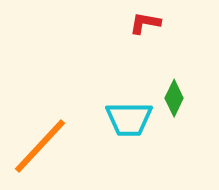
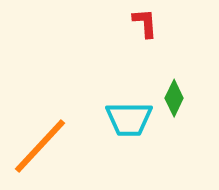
red L-shape: rotated 76 degrees clockwise
